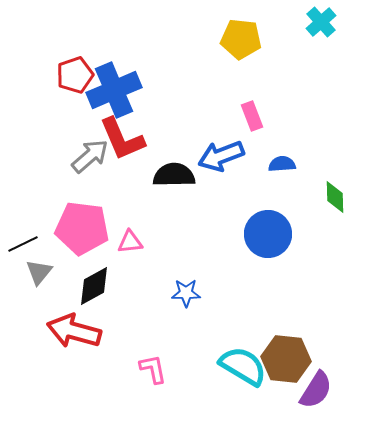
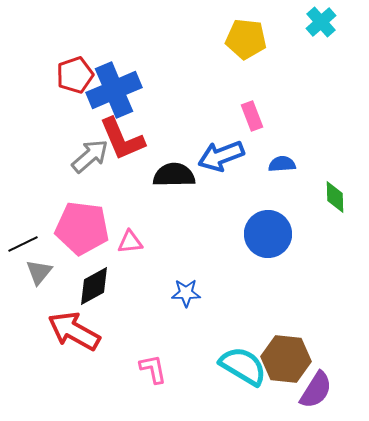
yellow pentagon: moved 5 px right
red arrow: rotated 14 degrees clockwise
